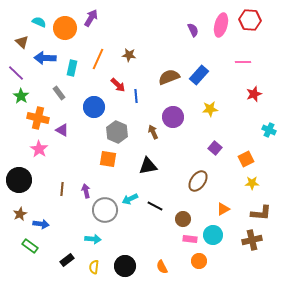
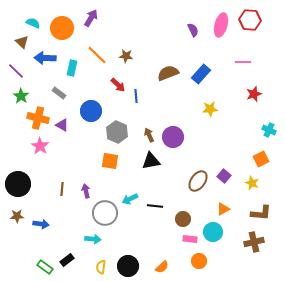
cyan semicircle at (39, 22): moved 6 px left, 1 px down
orange circle at (65, 28): moved 3 px left
brown star at (129, 55): moved 3 px left, 1 px down
orange line at (98, 59): moved 1 px left, 4 px up; rotated 70 degrees counterclockwise
purple line at (16, 73): moved 2 px up
blue rectangle at (199, 75): moved 2 px right, 1 px up
brown semicircle at (169, 77): moved 1 px left, 4 px up
gray rectangle at (59, 93): rotated 16 degrees counterclockwise
blue circle at (94, 107): moved 3 px left, 4 px down
purple circle at (173, 117): moved 20 px down
purple triangle at (62, 130): moved 5 px up
brown arrow at (153, 132): moved 4 px left, 3 px down
purple square at (215, 148): moved 9 px right, 28 px down
pink star at (39, 149): moved 1 px right, 3 px up
orange square at (108, 159): moved 2 px right, 2 px down
orange square at (246, 159): moved 15 px right
black triangle at (148, 166): moved 3 px right, 5 px up
black circle at (19, 180): moved 1 px left, 4 px down
yellow star at (252, 183): rotated 24 degrees clockwise
black line at (155, 206): rotated 21 degrees counterclockwise
gray circle at (105, 210): moved 3 px down
brown star at (20, 214): moved 3 px left, 2 px down; rotated 24 degrees clockwise
cyan circle at (213, 235): moved 3 px up
brown cross at (252, 240): moved 2 px right, 2 px down
green rectangle at (30, 246): moved 15 px right, 21 px down
black circle at (125, 266): moved 3 px right
yellow semicircle at (94, 267): moved 7 px right
orange semicircle at (162, 267): rotated 104 degrees counterclockwise
